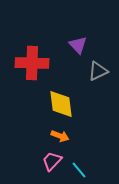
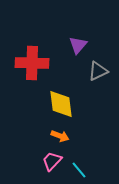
purple triangle: rotated 24 degrees clockwise
